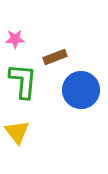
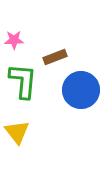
pink star: moved 1 px left, 1 px down
